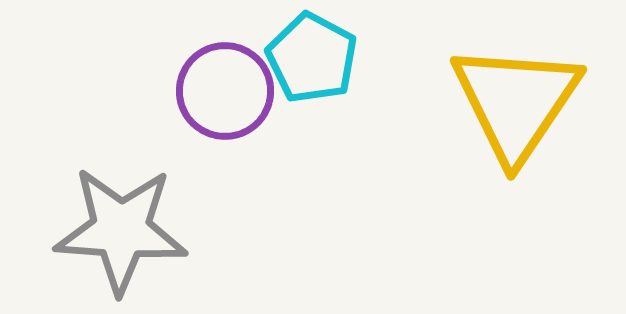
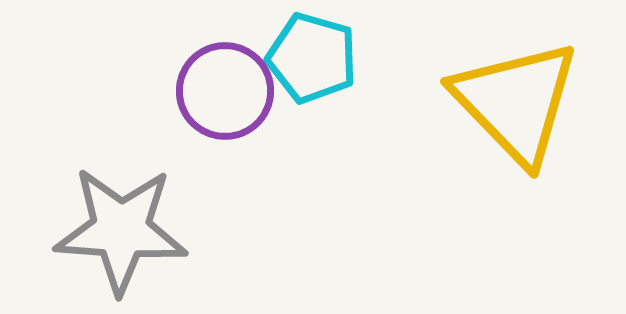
cyan pentagon: rotated 12 degrees counterclockwise
yellow triangle: rotated 18 degrees counterclockwise
